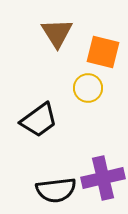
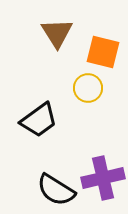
black semicircle: rotated 39 degrees clockwise
